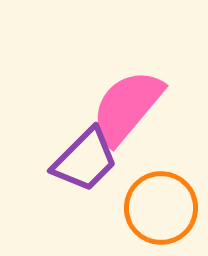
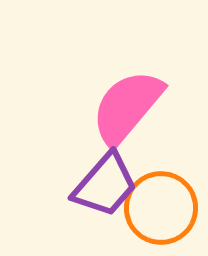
purple trapezoid: moved 20 px right, 25 px down; rotated 4 degrees counterclockwise
